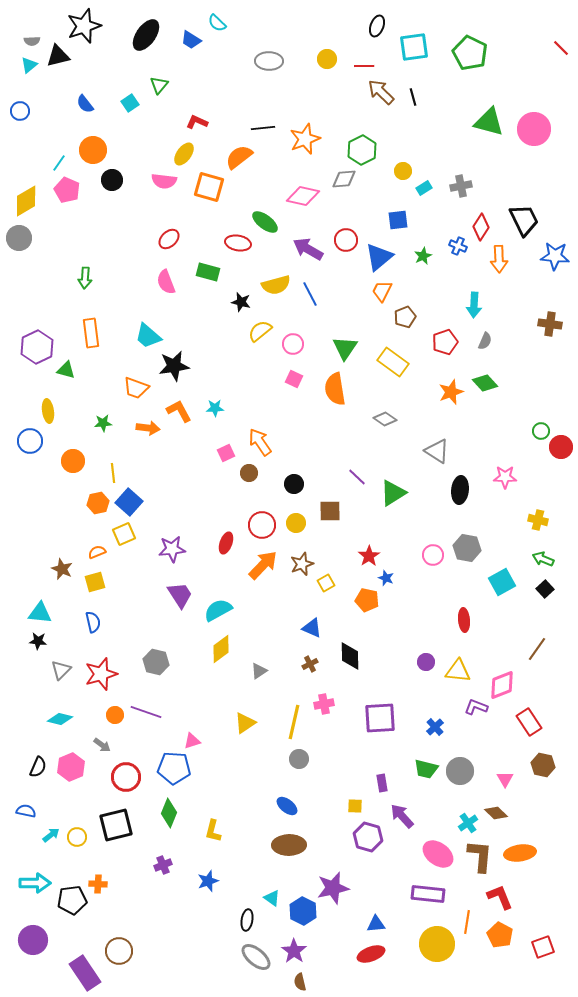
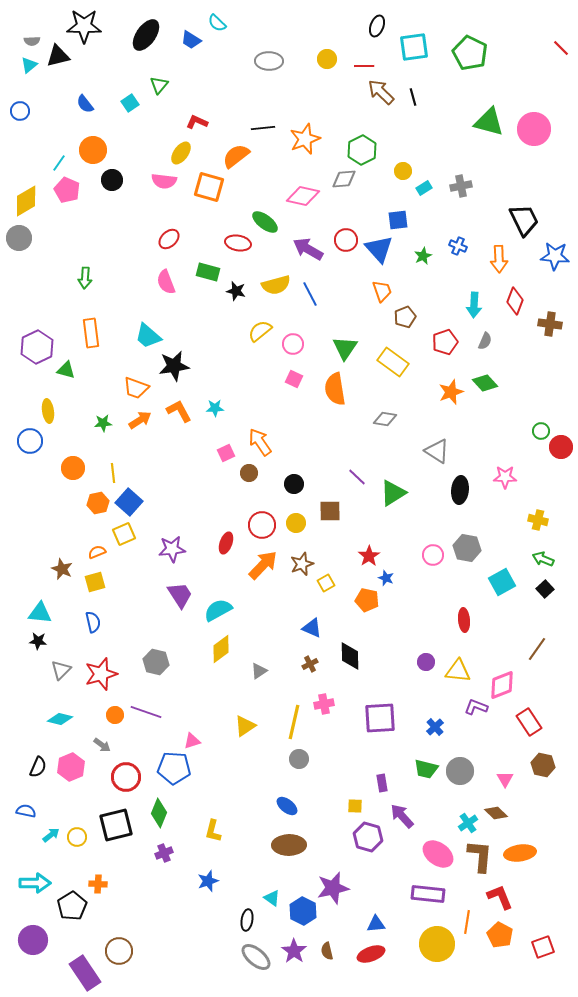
black star at (84, 26): rotated 20 degrees clockwise
yellow ellipse at (184, 154): moved 3 px left, 1 px up
orange semicircle at (239, 157): moved 3 px left, 1 px up
red diamond at (481, 227): moved 34 px right, 74 px down; rotated 12 degrees counterclockwise
blue triangle at (379, 257): moved 8 px up; rotated 32 degrees counterclockwise
orange trapezoid at (382, 291): rotated 135 degrees clockwise
black star at (241, 302): moved 5 px left, 11 px up
gray diamond at (385, 419): rotated 25 degrees counterclockwise
orange arrow at (148, 428): moved 8 px left, 8 px up; rotated 40 degrees counterclockwise
orange circle at (73, 461): moved 7 px down
yellow triangle at (245, 723): moved 3 px down
green diamond at (169, 813): moved 10 px left
purple cross at (163, 865): moved 1 px right, 12 px up
black pentagon at (72, 900): moved 6 px down; rotated 24 degrees counterclockwise
brown semicircle at (300, 982): moved 27 px right, 31 px up
